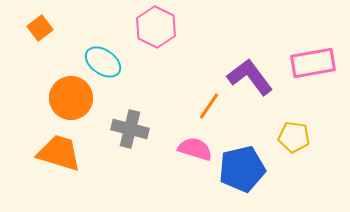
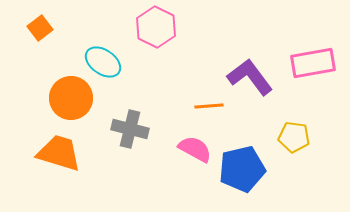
orange line: rotated 52 degrees clockwise
pink semicircle: rotated 12 degrees clockwise
